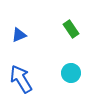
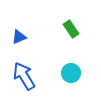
blue triangle: moved 2 px down
blue arrow: moved 3 px right, 3 px up
